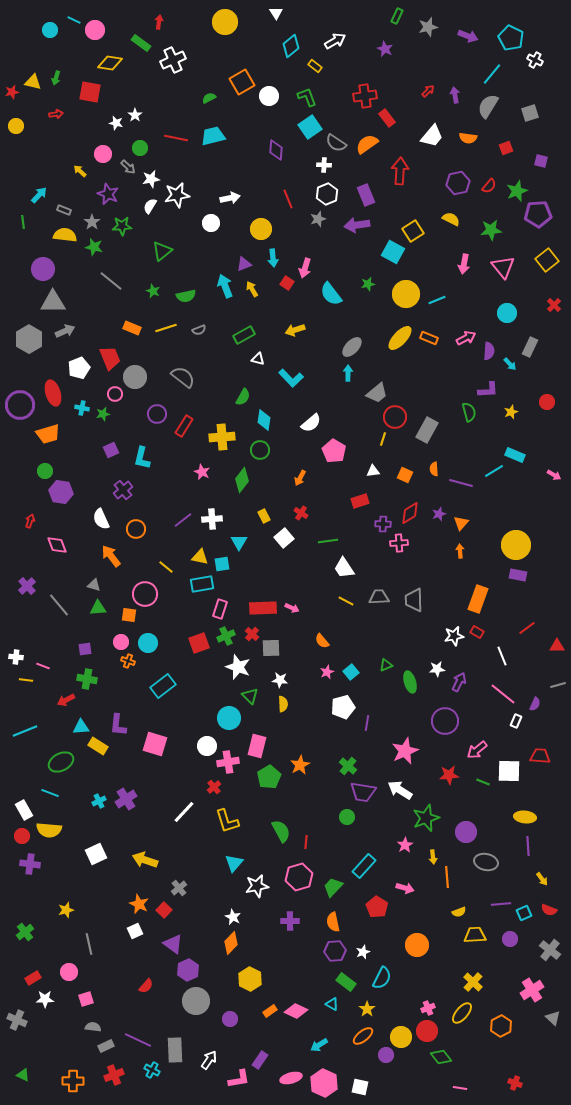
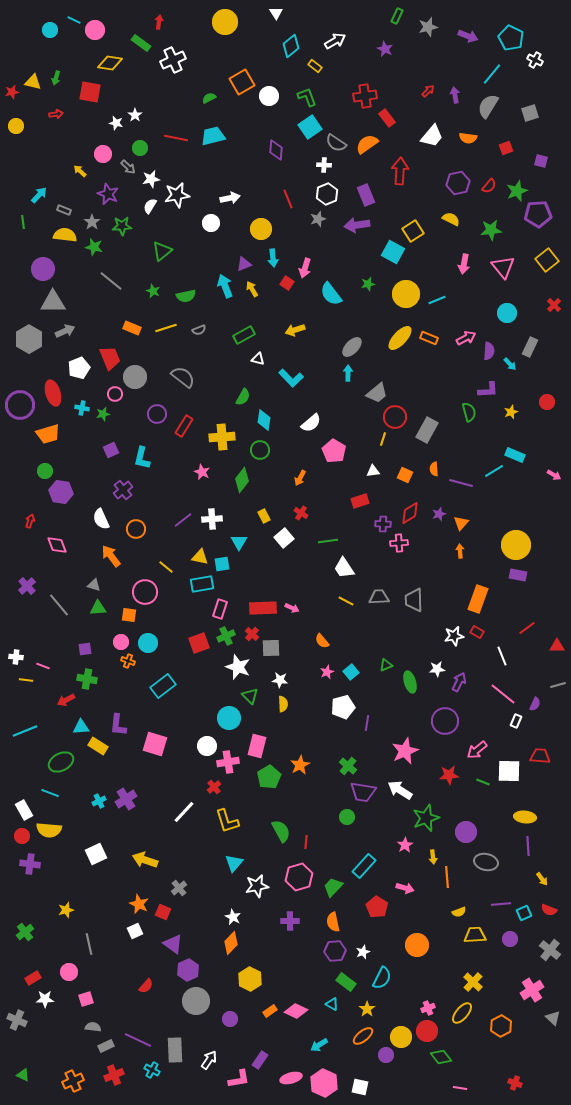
pink circle at (145, 594): moved 2 px up
red square at (164, 910): moved 1 px left, 2 px down; rotated 21 degrees counterclockwise
orange cross at (73, 1081): rotated 25 degrees counterclockwise
